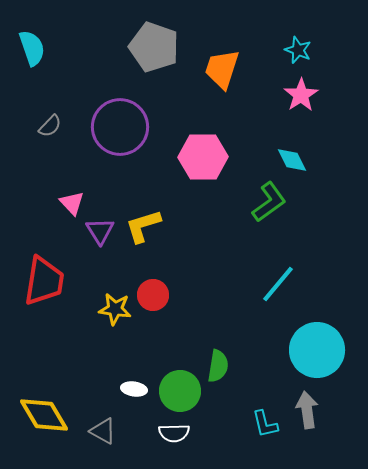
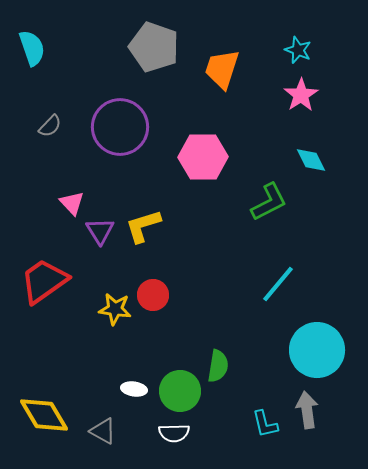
cyan diamond: moved 19 px right
green L-shape: rotated 9 degrees clockwise
red trapezoid: rotated 134 degrees counterclockwise
